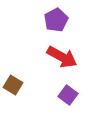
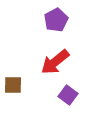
red arrow: moved 7 px left, 5 px down; rotated 112 degrees clockwise
brown square: rotated 30 degrees counterclockwise
